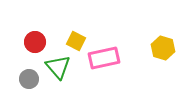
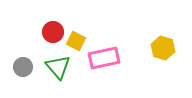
red circle: moved 18 px right, 10 px up
gray circle: moved 6 px left, 12 px up
